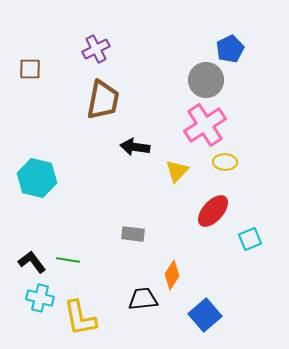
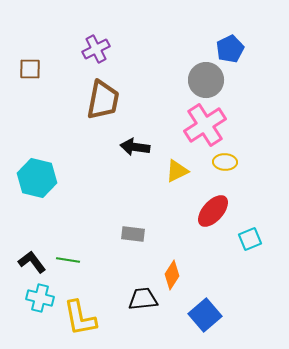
yellow triangle: rotated 20 degrees clockwise
